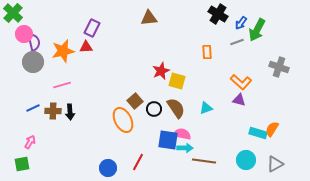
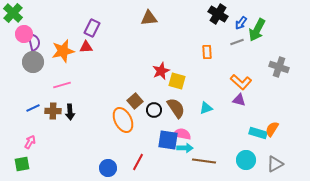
black circle: moved 1 px down
